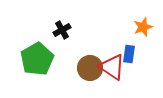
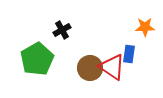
orange star: moved 2 px right; rotated 18 degrees clockwise
